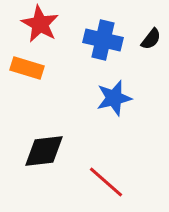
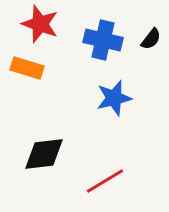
red star: rotated 9 degrees counterclockwise
black diamond: moved 3 px down
red line: moved 1 px left, 1 px up; rotated 72 degrees counterclockwise
